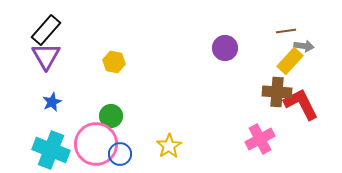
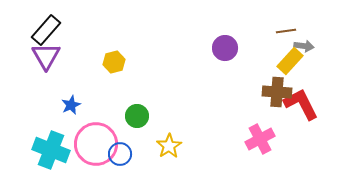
yellow hexagon: rotated 25 degrees counterclockwise
blue star: moved 19 px right, 3 px down
green circle: moved 26 px right
